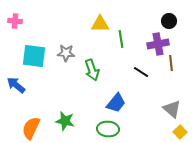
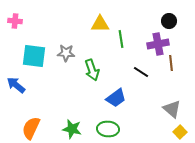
blue trapezoid: moved 5 px up; rotated 15 degrees clockwise
green star: moved 7 px right, 8 px down
